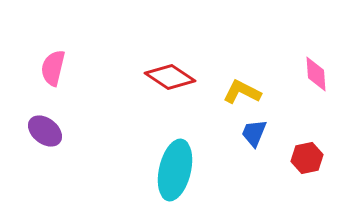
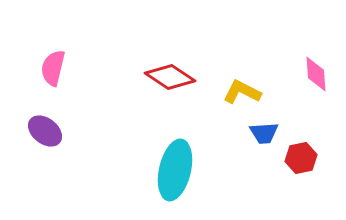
blue trapezoid: moved 10 px right; rotated 116 degrees counterclockwise
red hexagon: moved 6 px left
